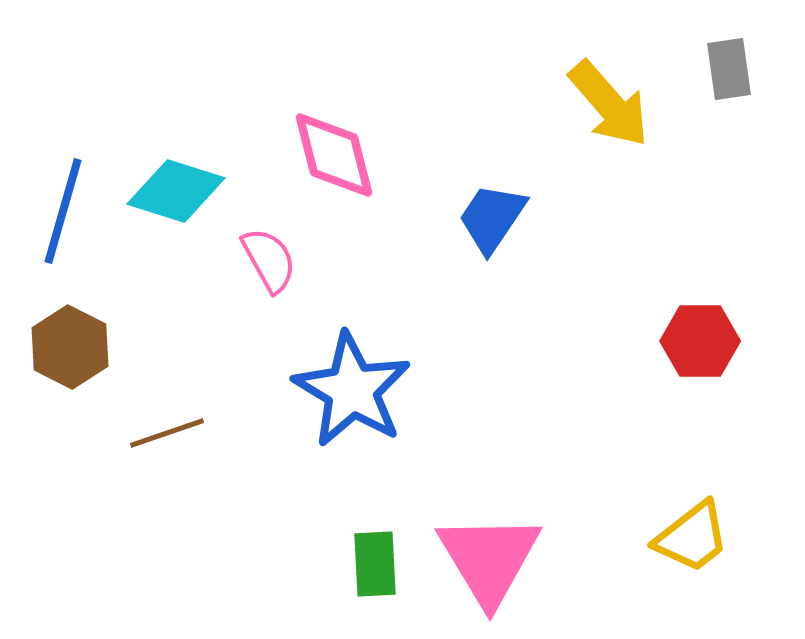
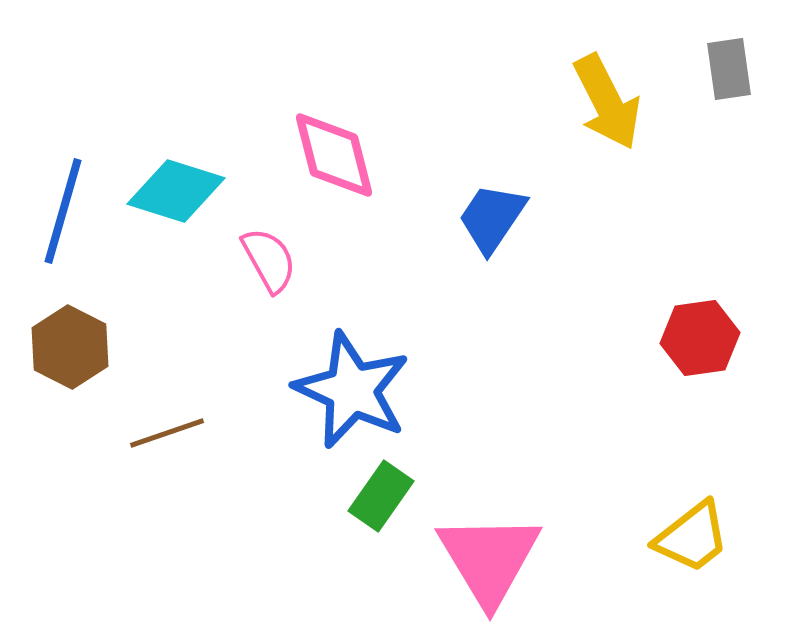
yellow arrow: moved 2 px left, 2 px up; rotated 14 degrees clockwise
red hexagon: moved 3 px up; rotated 8 degrees counterclockwise
blue star: rotated 6 degrees counterclockwise
green rectangle: moved 6 px right, 68 px up; rotated 38 degrees clockwise
